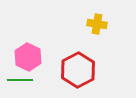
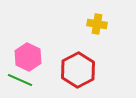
green line: rotated 25 degrees clockwise
